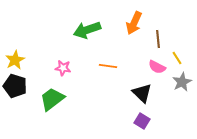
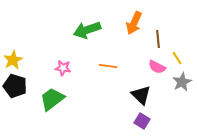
yellow star: moved 2 px left
black triangle: moved 1 px left, 2 px down
